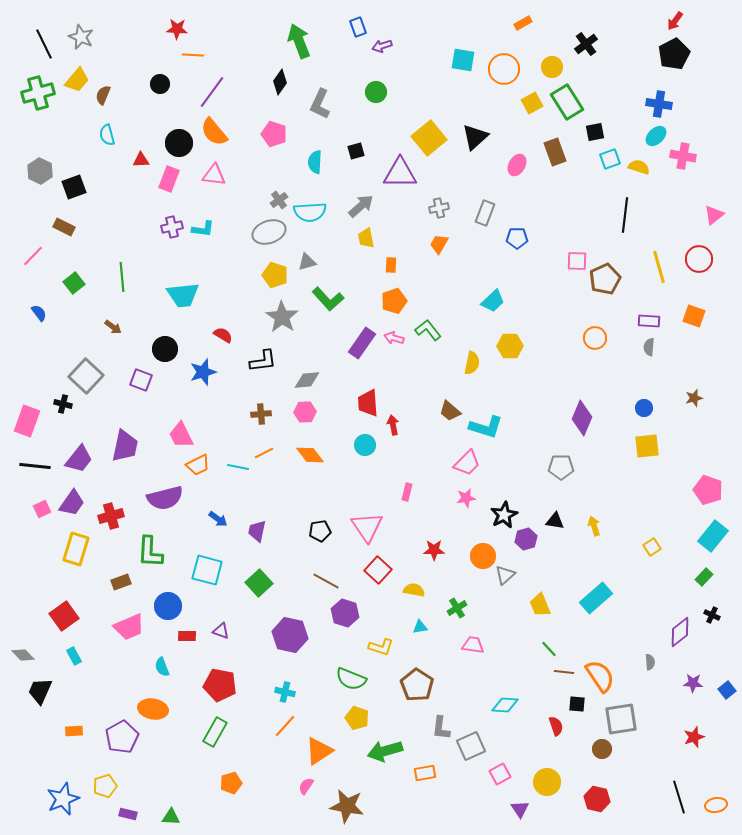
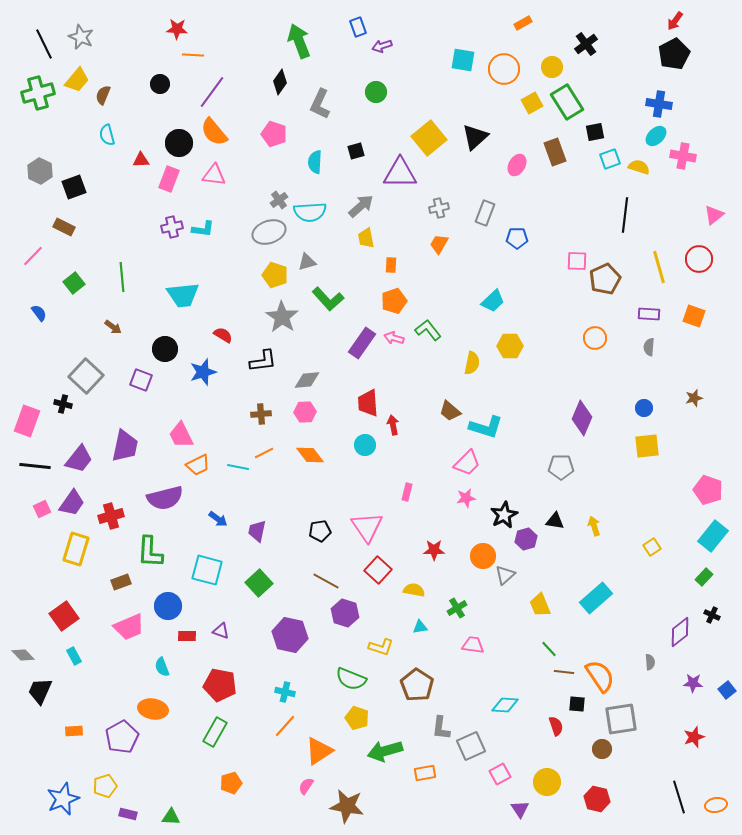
purple rectangle at (649, 321): moved 7 px up
